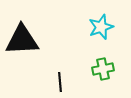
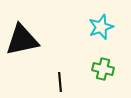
black triangle: rotated 9 degrees counterclockwise
green cross: rotated 25 degrees clockwise
